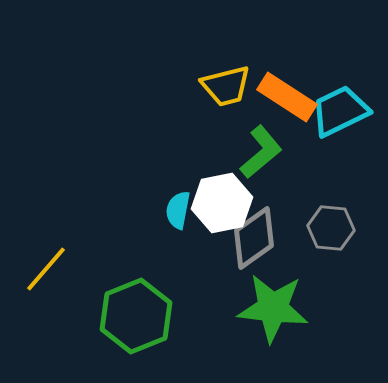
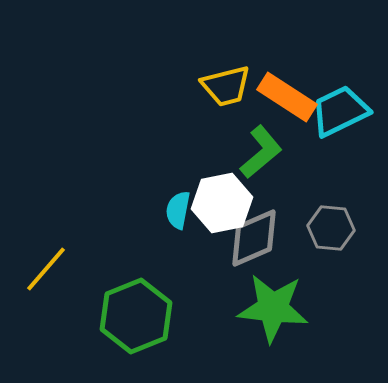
gray diamond: rotated 12 degrees clockwise
